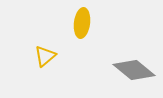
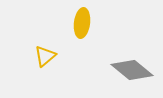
gray diamond: moved 2 px left
